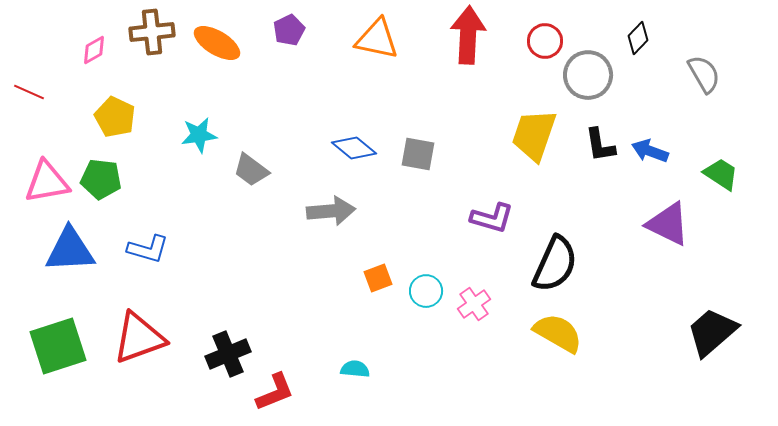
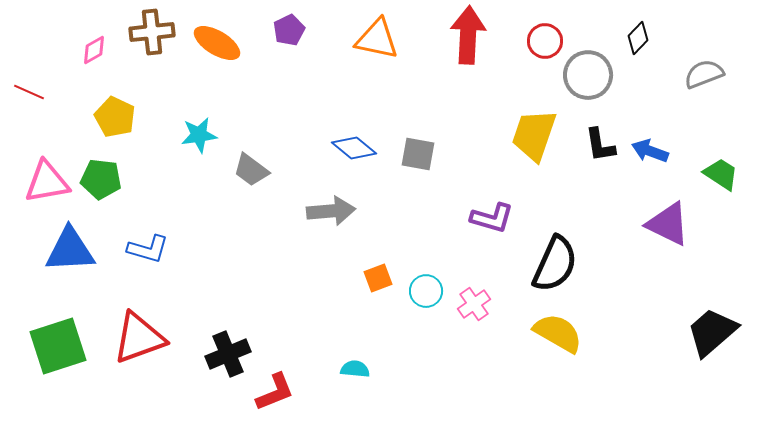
gray semicircle: rotated 81 degrees counterclockwise
